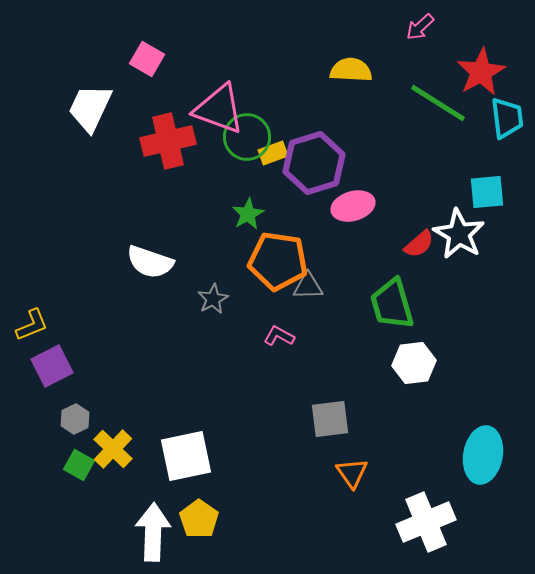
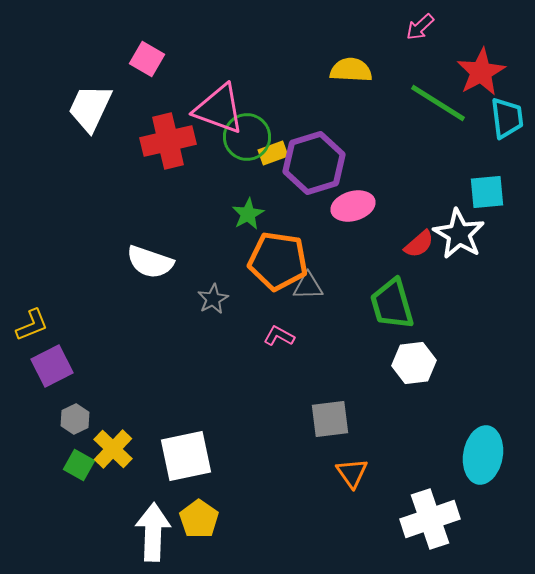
white cross: moved 4 px right, 3 px up; rotated 4 degrees clockwise
